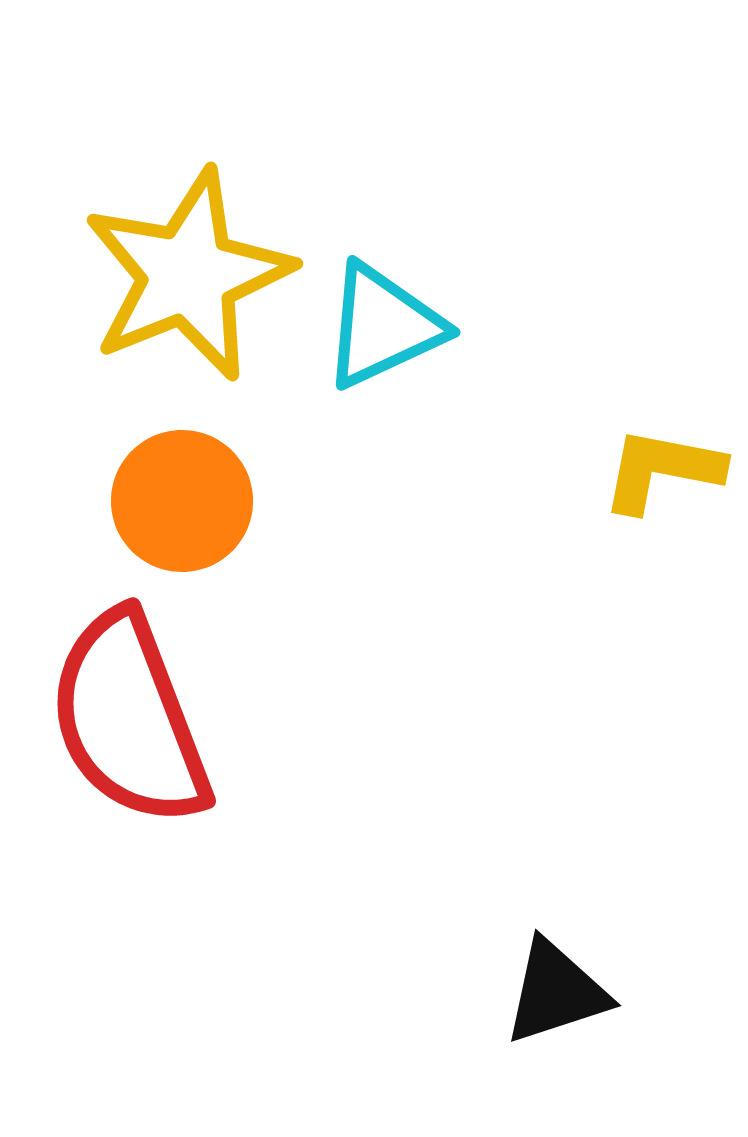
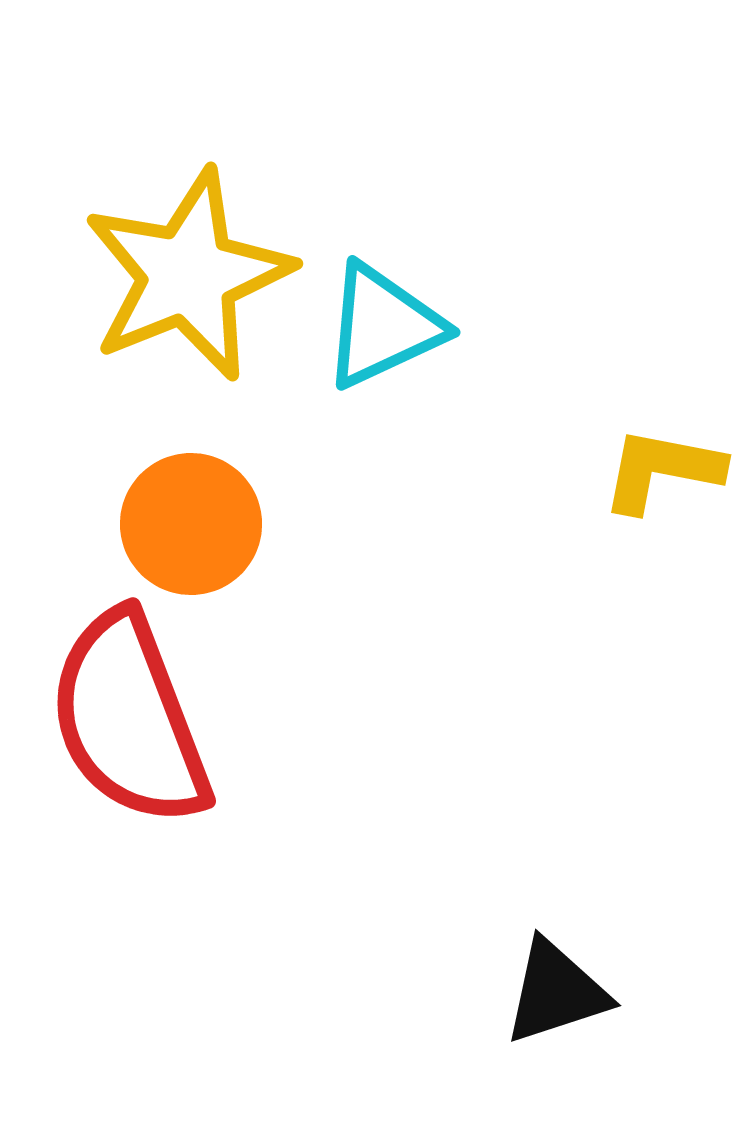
orange circle: moved 9 px right, 23 px down
